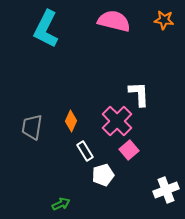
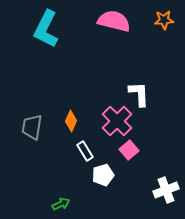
orange star: rotated 12 degrees counterclockwise
